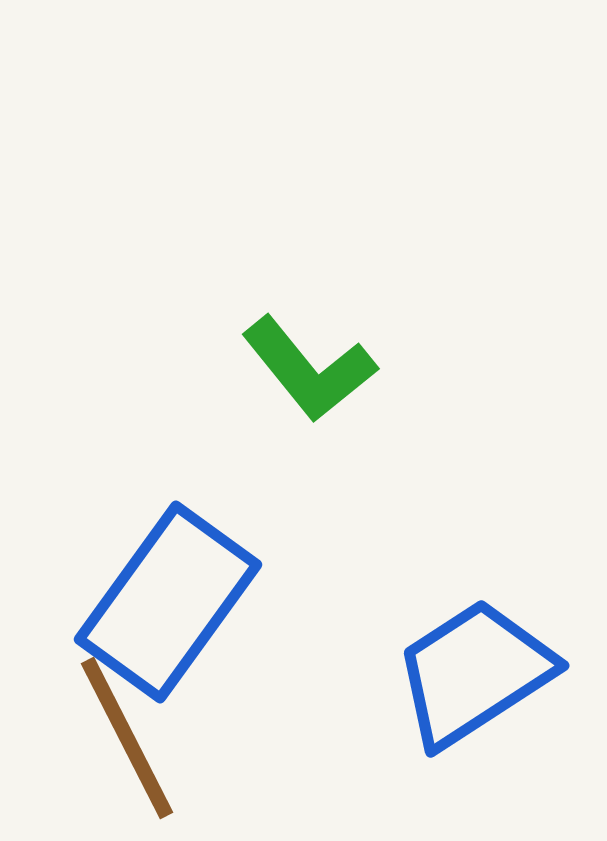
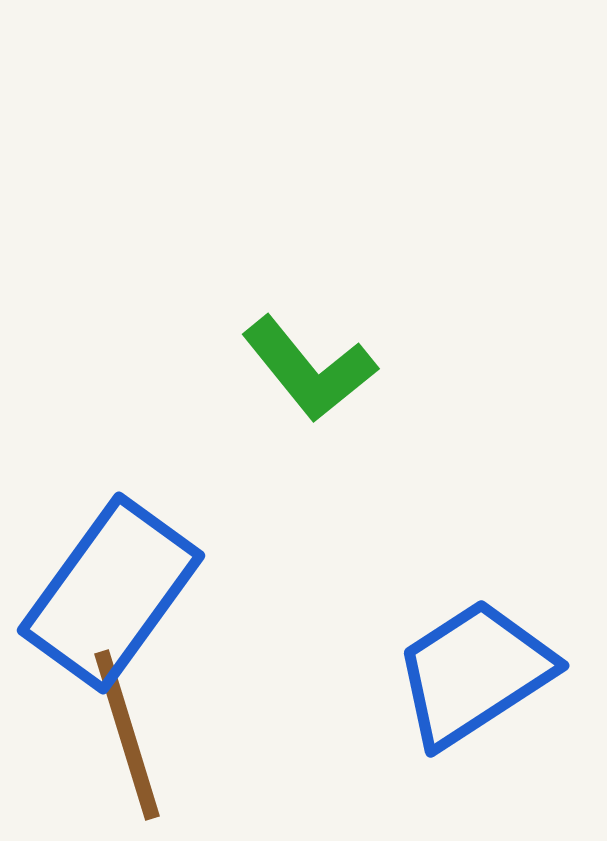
blue rectangle: moved 57 px left, 9 px up
brown line: moved 3 px up; rotated 10 degrees clockwise
